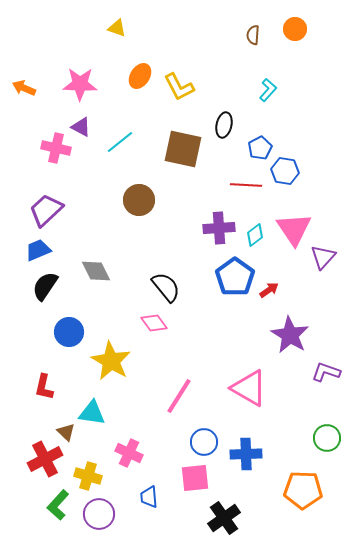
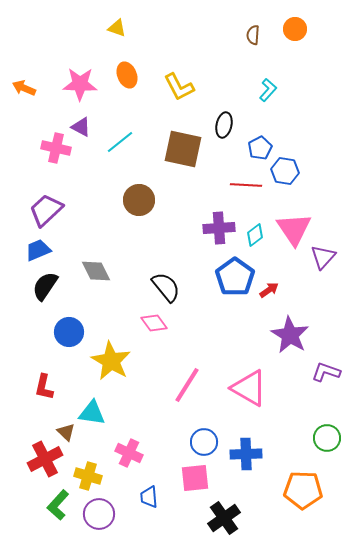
orange ellipse at (140, 76): moved 13 px left, 1 px up; rotated 55 degrees counterclockwise
pink line at (179, 396): moved 8 px right, 11 px up
